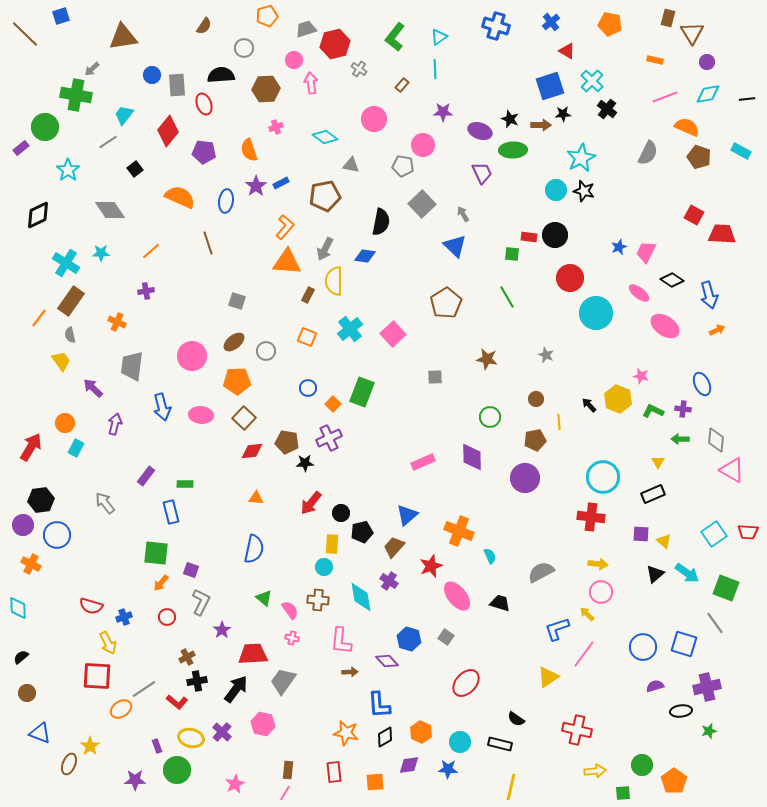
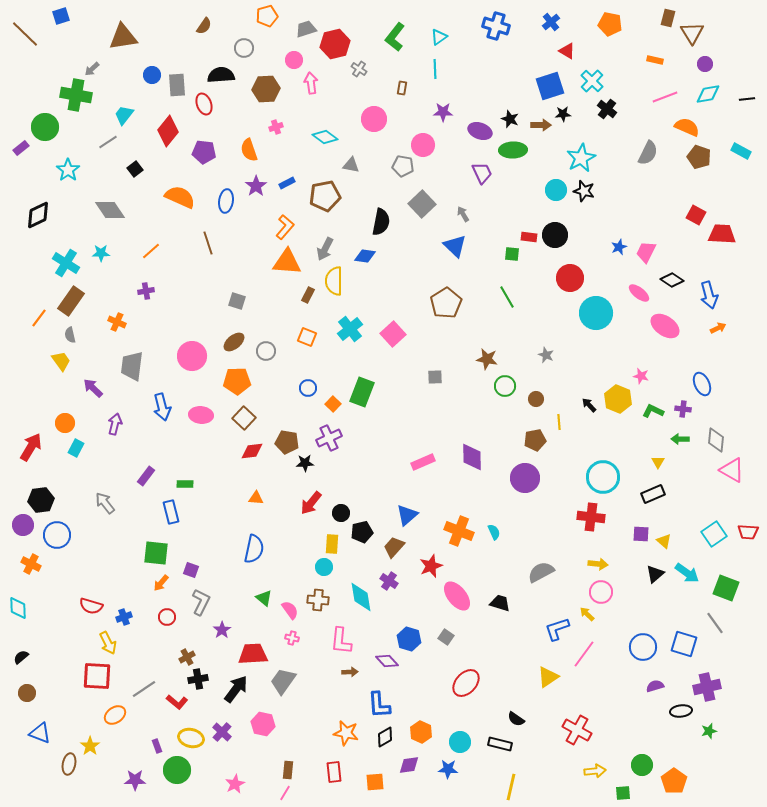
purple circle at (707, 62): moved 2 px left, 2 px down
brown rectangle at (402, 85): moved 3 px down; rotated 32 degrees counterclockwise
blue rectangle at (281, 183): moved 6 px right
red square at (694, 215): moved 2 px right
orange arrow at (717, 330): moved 1 px right, 2 px up
green circle at (490, 417): moved 15 px right, 31 px up
cyan semicircle at (490, 556): moved 4 px right, 24 px up
black cross at (197, 681): moved 1 px right, 2 px up
orange ellipse at (121, 709): moved 6 px left, 6 px down
red cross at (577, 730): rotated 16 degrees clockwise
brown ellipse at (69, 764): rotated 10 degrees counterclockwise
